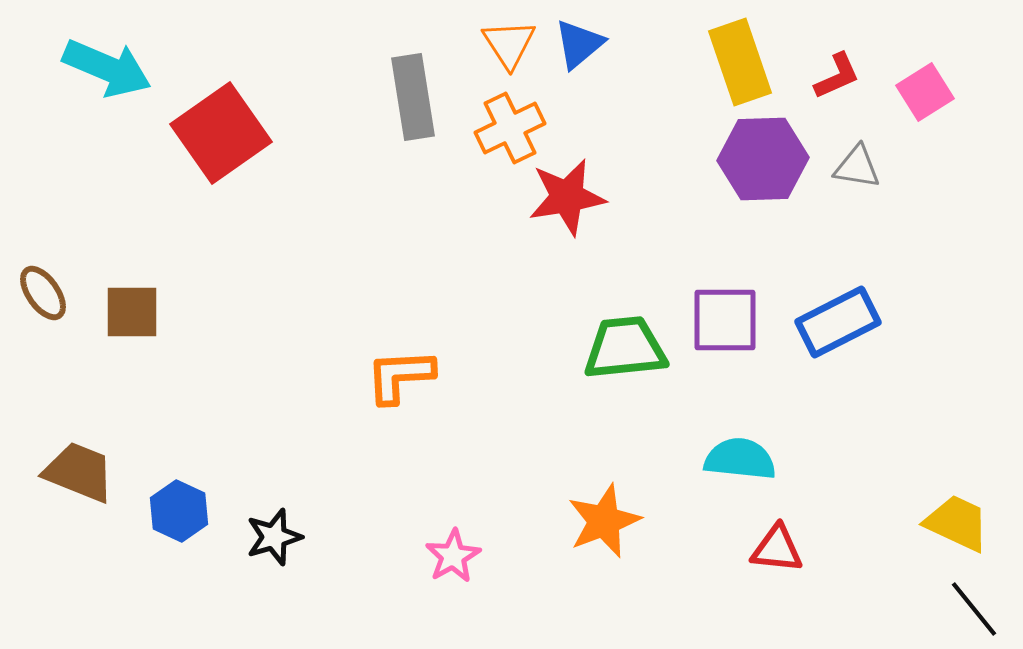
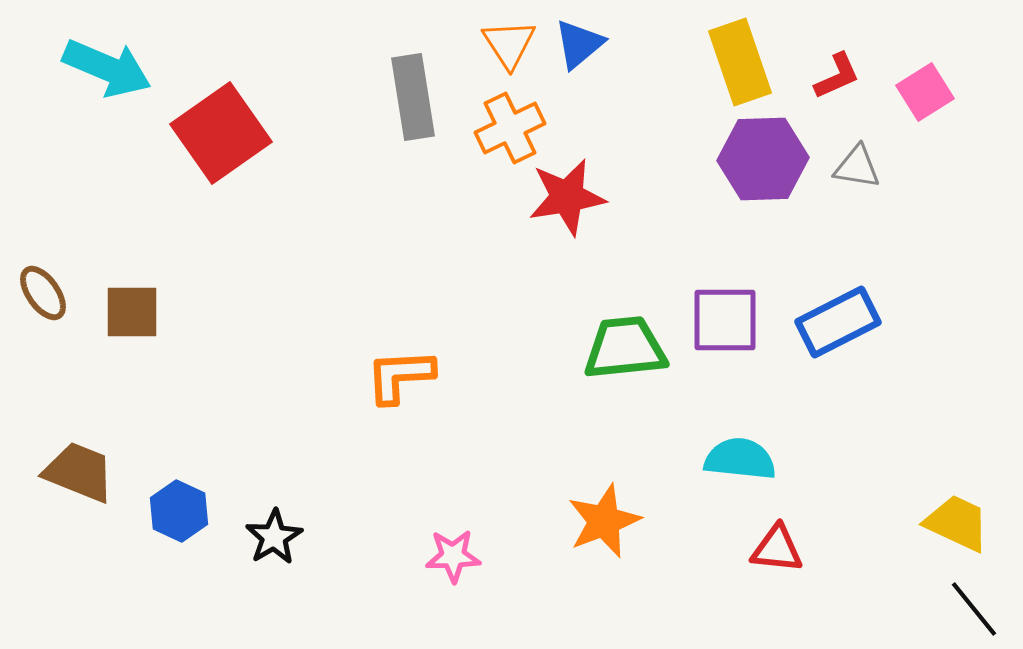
black star: rotated 14 degrees counterclockwise
pink star: rotated 28 degrees clockwise
